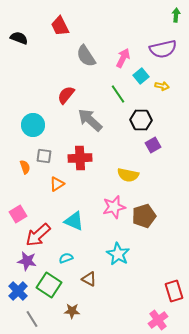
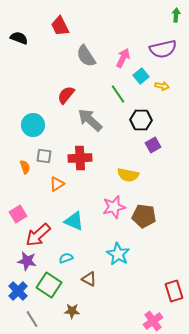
brown pentagon: rotated 25 degrees clockwise
pink cross: moved 5 px left, 1 px down
